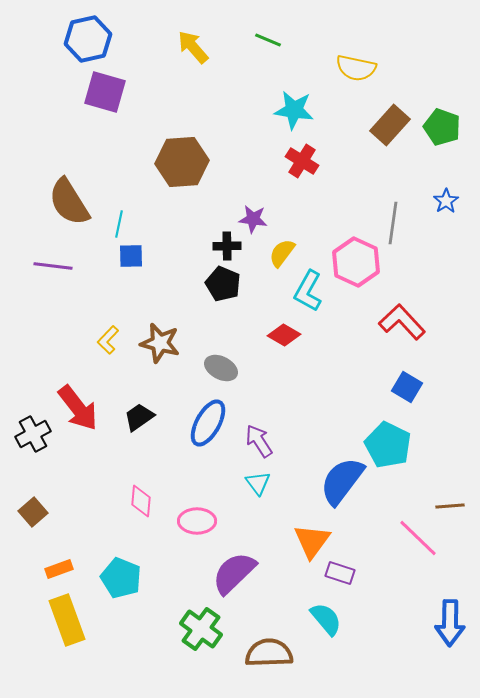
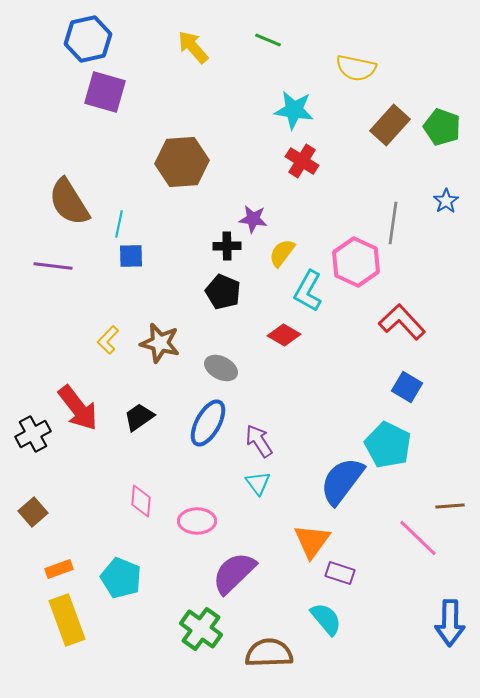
black pentagon at (223, 284): moved 8 px down
